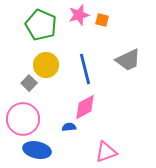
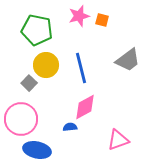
pink star: moved 1 px down
green pentagon: moved 4 px left, 5 px down; rotated 12 degrees counterclockwise
gray trapezoid: rotated 12 degrees counterclockwise
blue line: moved 4 px left, 1 px up
pink circle: moved 2 px left
blue semicircle: moved 1 px right
pink triangle: moved 12 px right, 12 px up
